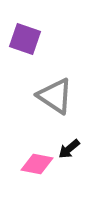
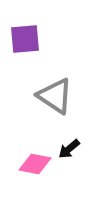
purple square: rotated 24 degrees counterclockwise
pink diamond: moved 2 px left
